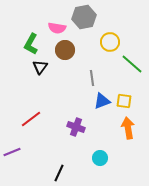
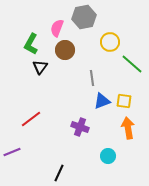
pink semicircle: rotated 102 degrees clockwise
purple cross: moved 4 px right
cyan circle: moved 8 px right, 2 px up
